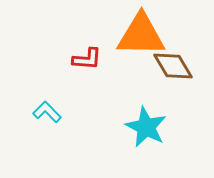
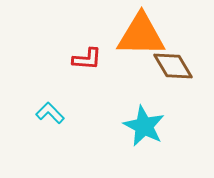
cyan L-shape: moved 3 px right, 1 px down
cyan star: moved 2 px left, 1 px up
